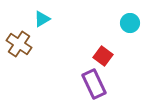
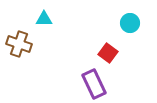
cyan triangle: moved 2 px right; rotated 30 degrees clockwise
brown cross: rotated 15 degrees counterclockwise
red square: moved 5 px right, 3 px up
